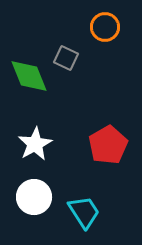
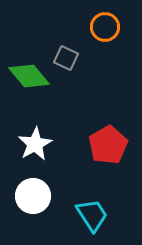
green diamond: rotated 18 degrees counterclockwise
white circle: moved 1 px left, 1 px up
cyan trapezoid: moved 8 px right, 3 px down
